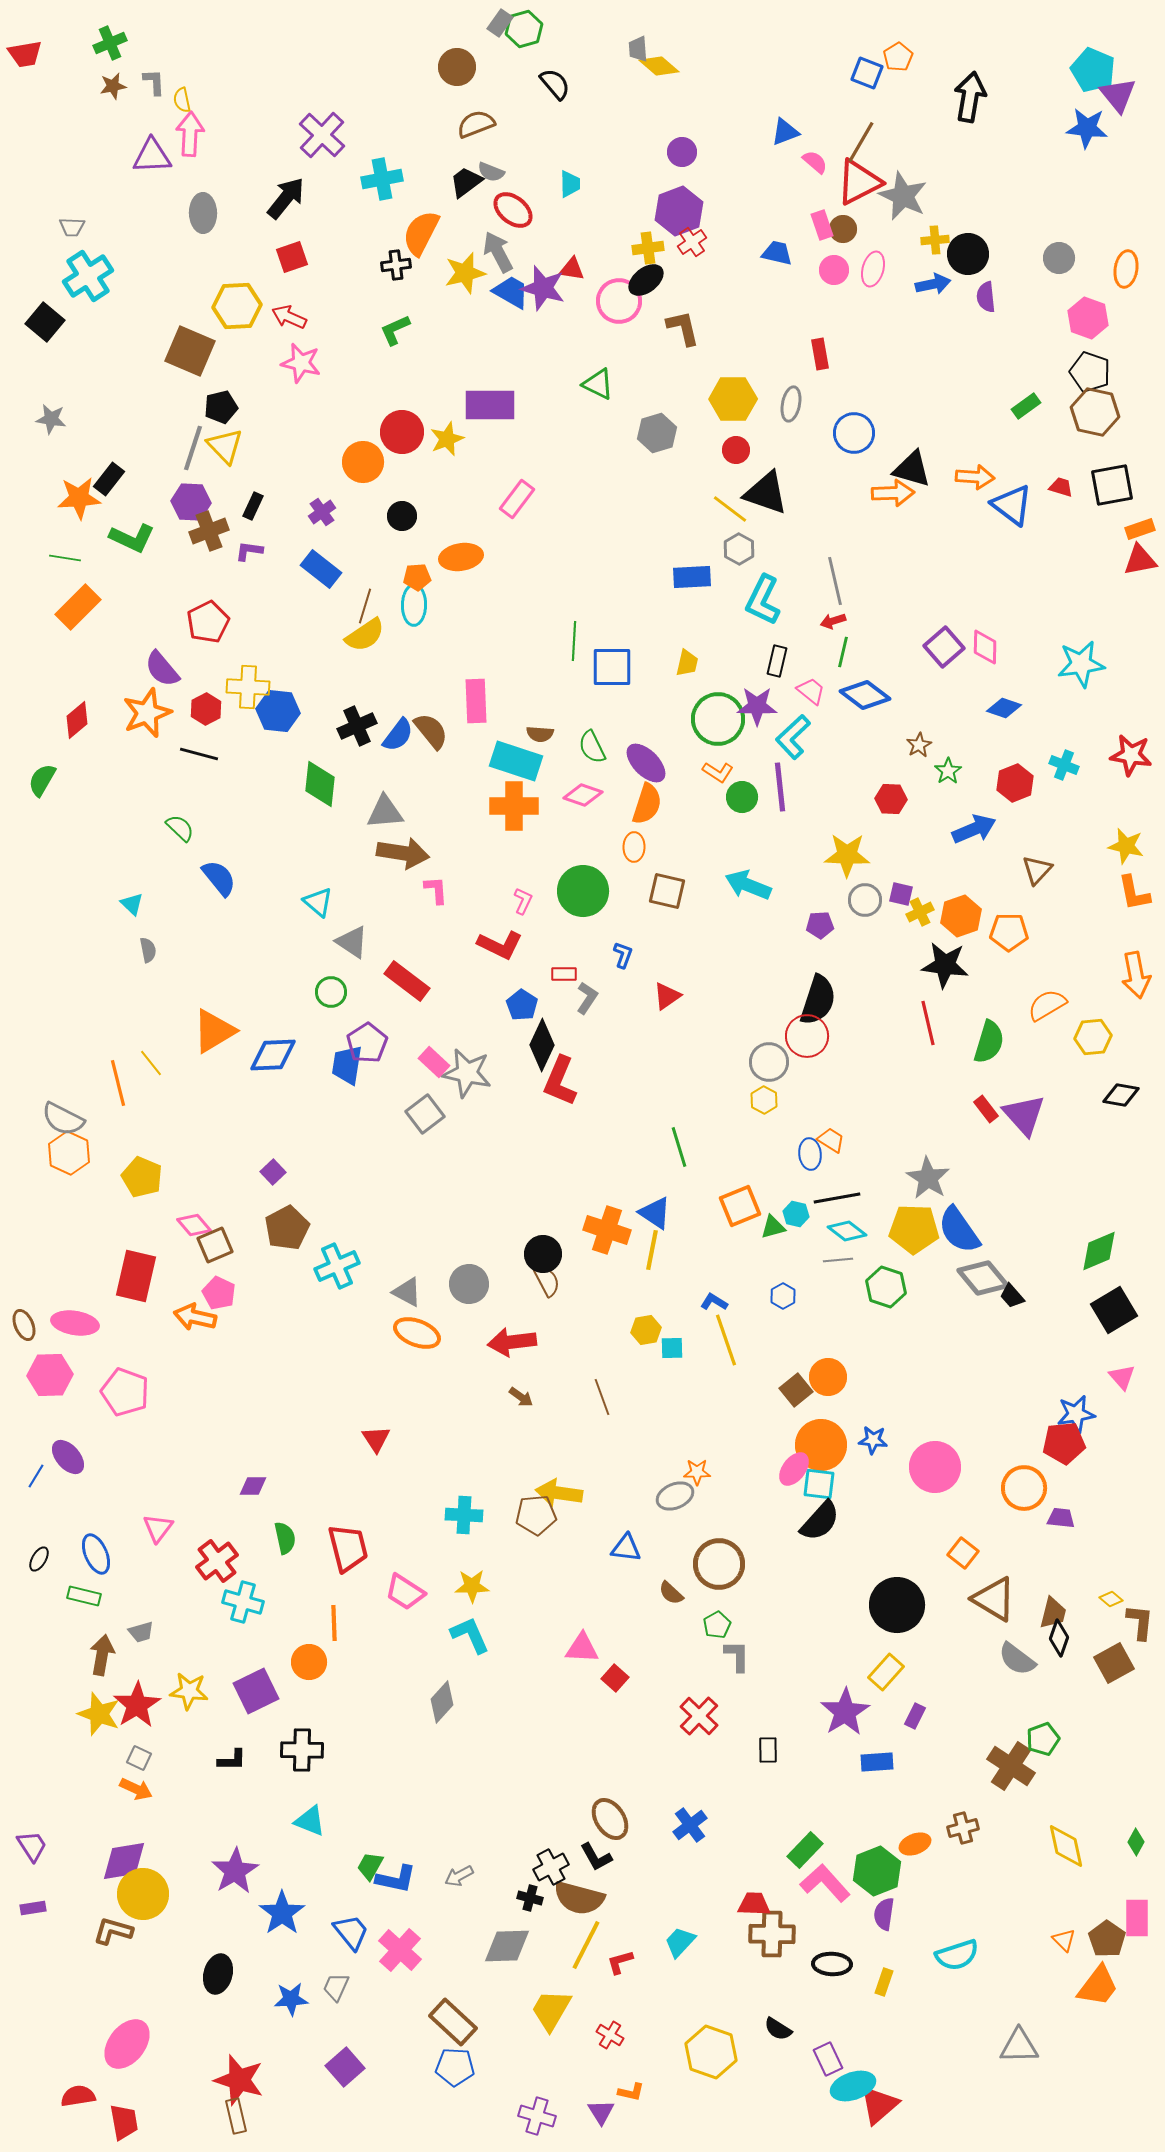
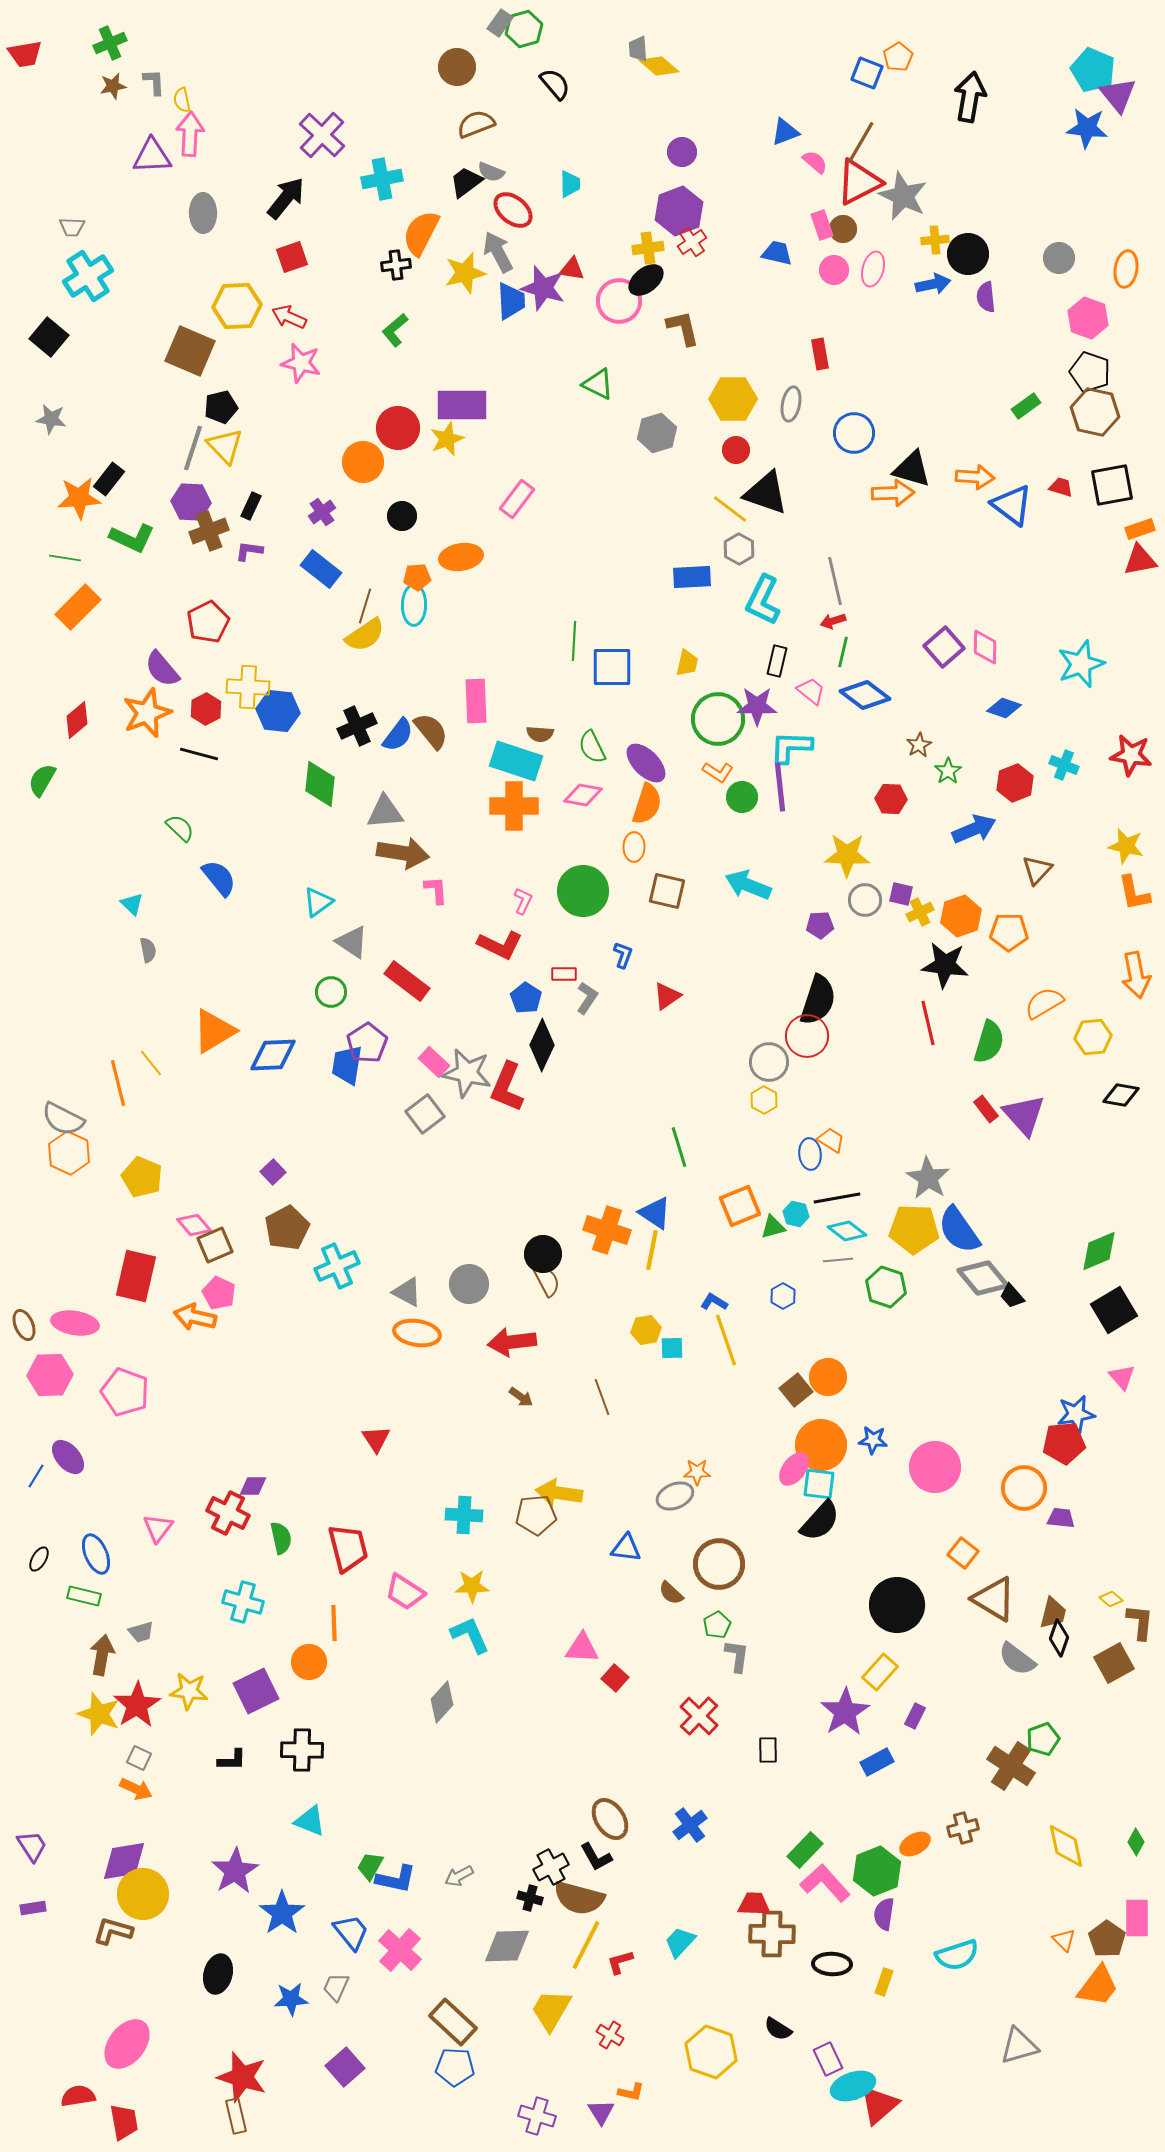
blue trapezoid at (511, 292): moved 9 px down; rotated 57 degrees clockwise
black square at (45, 322): moved 4 px right, 15 px down
green L-shape at (395, 330): rotated 16 degrees counterclockwise
purple rectangle at (490, 405): moved 28 px left
red circle at (402, 432): moved 4 px left, 4 px up
black rectangle at (253, 506): moved 2 px left
cyan star at (1081, 664): rotated 12 degrees counterclockwise
cyan L-shape at (793, 737): moved 2 px left, 10 px down; rotated 45 degrees clockwise
pink diamond at (583, 795): rotated 9 degrees counterclockwise
cyan triangle at (318, 902): rotated 44 degrees clockwise
blue pentagon at (522, 1005): moved 4 px right, 7 px up
orange semicircle at (1047, 1005): moved 3 px left, 2 px up
red L-shape at (560, 1081): moved 53 px left, 6 px down
orange ellipse at (417, 1333): rotated 12 degrees counterclockwise
green semicircle at (285, 1538): moved 4 px left
red cross at (217, 1561): moved 11 px right, 48 px up; rotated 27 degrees counterclockwise
gray L-shape at (737, 1656): rotated 8 degrees clockwise
yellow rectangle at (886, 1672): moved 6 px left
blue rectangle at (877, 1762): rotated 24 degrees counterclockwise
orange ellipse at (915, 1844): rotated 8 degrees counterclockwise
gray triangle at (1019, 2046): rotated 15 degrees counterclockwise
red star at (239, 2080): moved 3 px right, 3 px up
